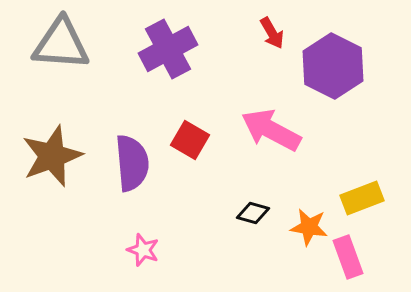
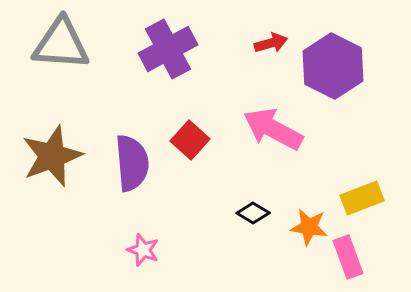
red arrow: moved 1 px left, 10 px down; rotated 76 degrees counterclockwise
pink arrow: moved 2 px right, 1 px up
red square: rotated 12 degrees clockwise
black diamond: rotated 16 degrees clockwise
